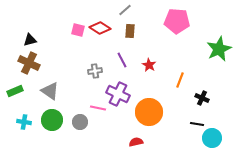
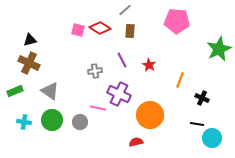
purple cross: moved 1 px right
orange circle: moved 1 px right, 3 px down
